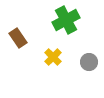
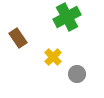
green cross: moved 1 px right, 3 px up
gray circle: moved 12 px left, 12 px down
